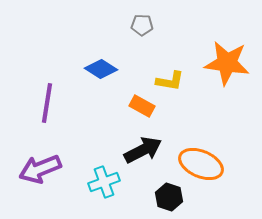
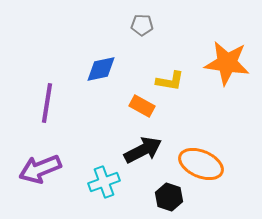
blue diamond: rotated 44 degrees counterclockwise
